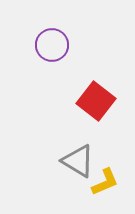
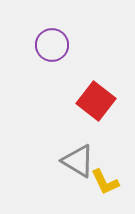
yellow L-shape: rotated 88 degrees clockwise
